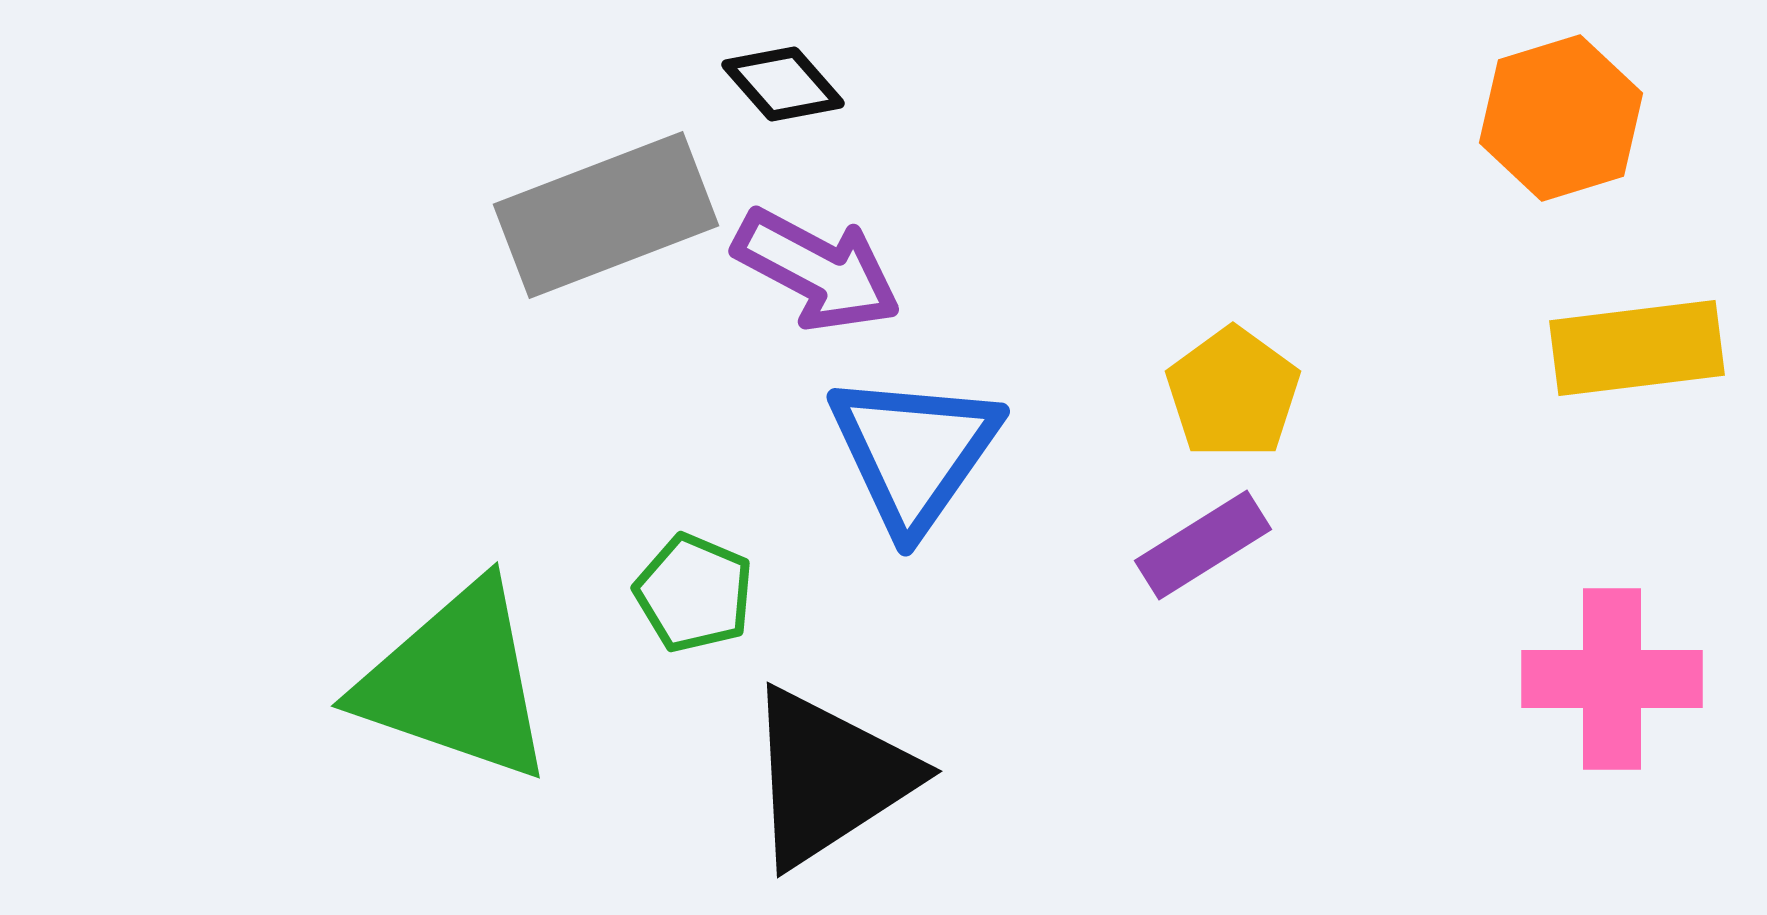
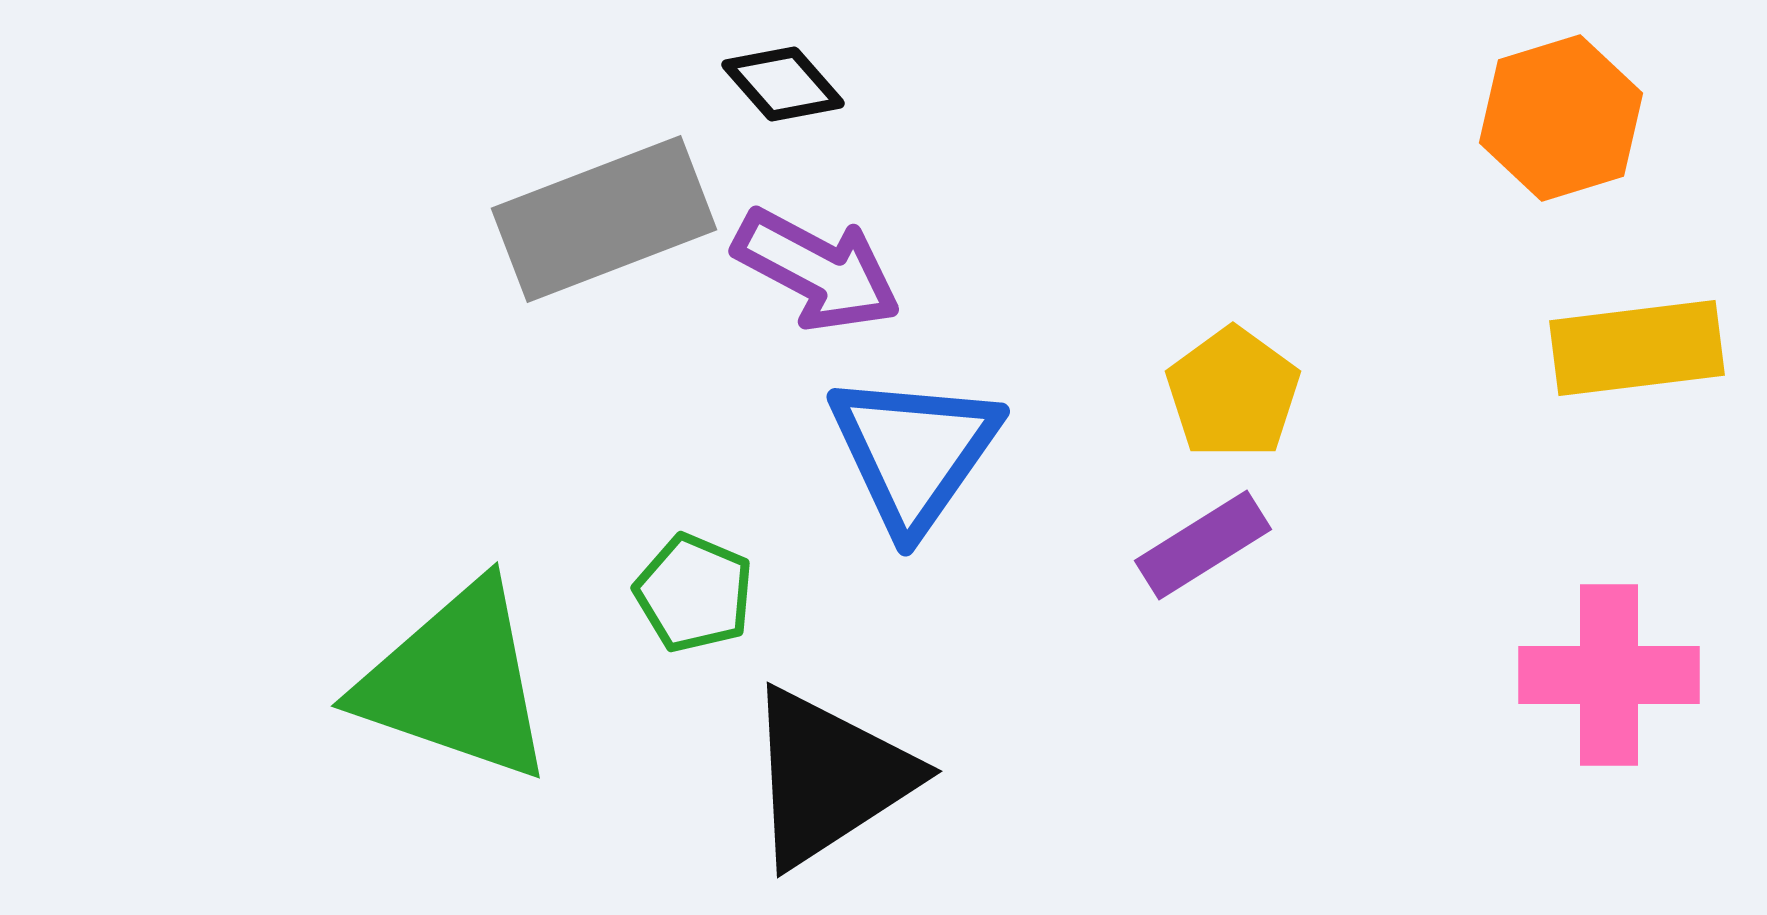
gray rectangle: moved 2 px left, 4 px down
pink cross: moved 3 px left, 4 px up
